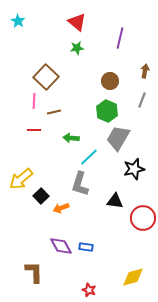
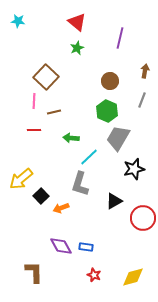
cyan star: rotated 24 degrees counterclockwise
green star: rotated 16 degrees counterclockwise
black triangle: moved 1 px left; rotated 36 degrees counterclockwise
red star: moved 5 px right, 15 px up
